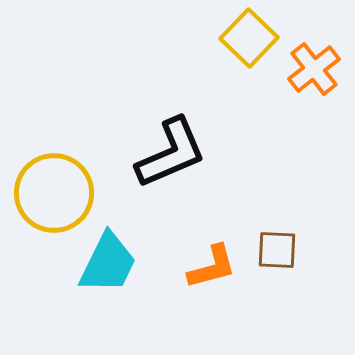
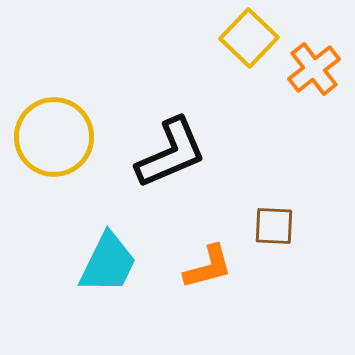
yellow circle: moved 56 px up
brown square: moved 3 px left, 24 px up
orange L-shape: moved 4 px left
